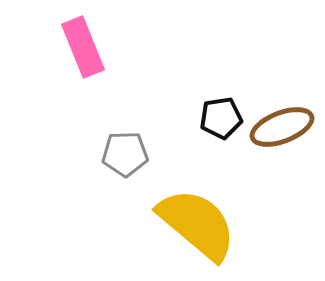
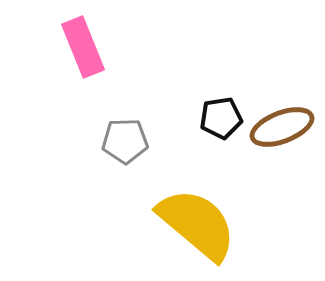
gray pentagon: moved 13 px up
